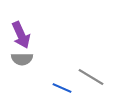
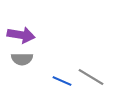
purple arrow: rotated 56 degrees counterclockwise
blue line: moved 7 px up
